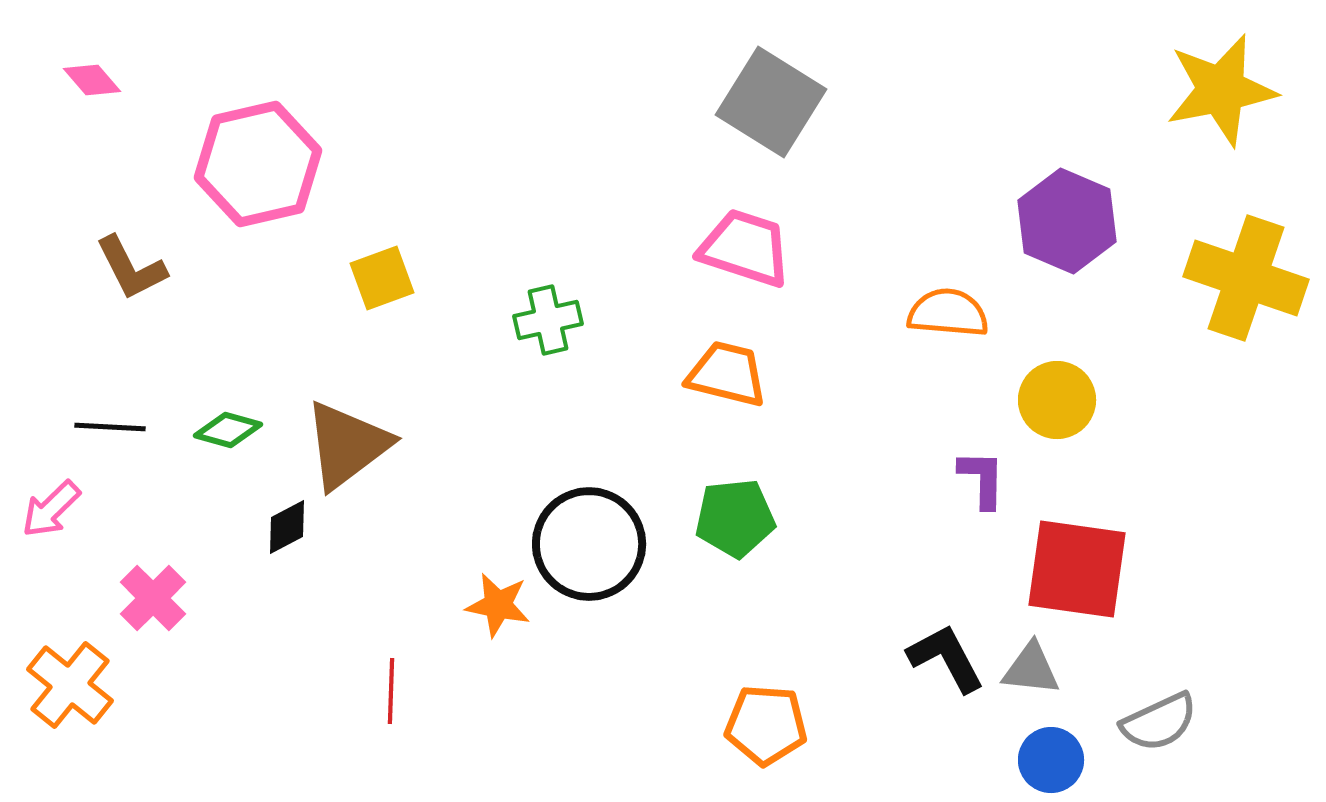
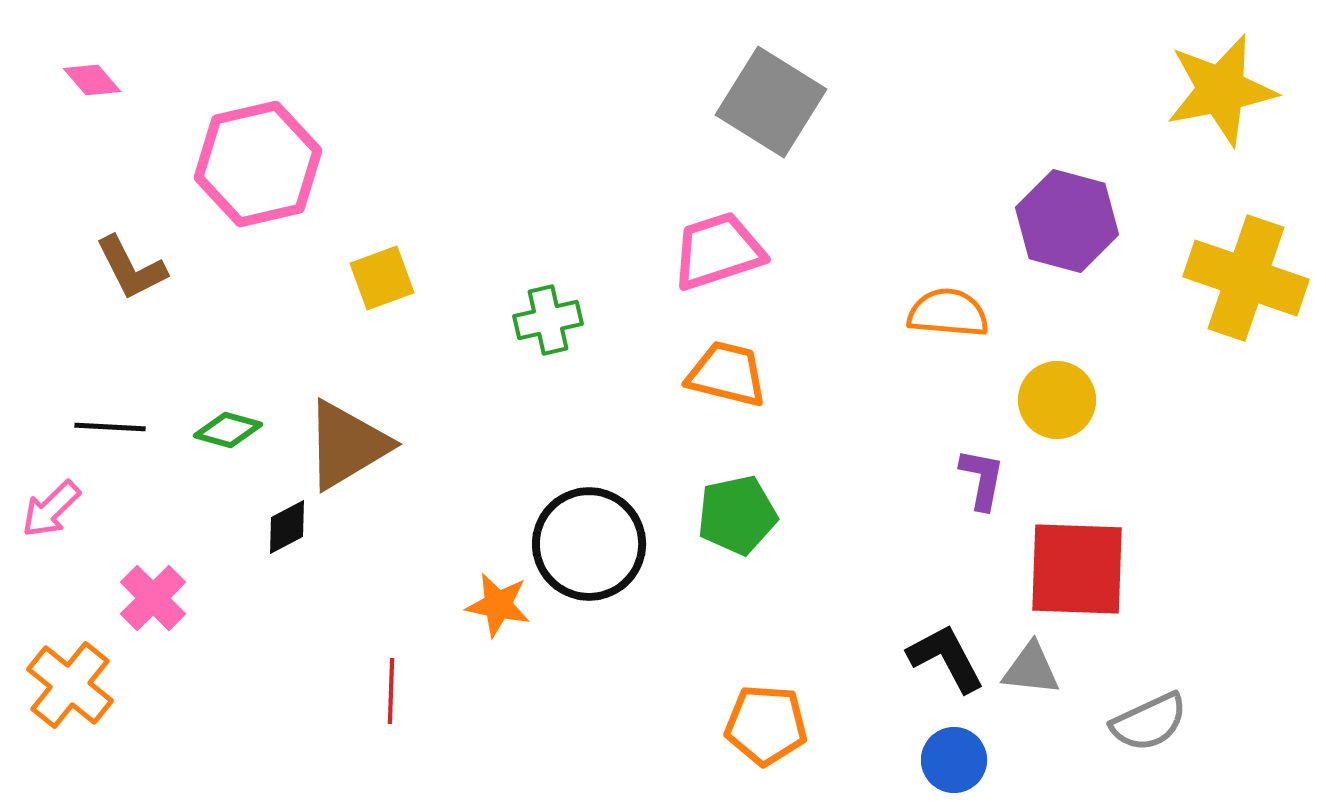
purple hexagon: rotated 8 degrees counterclockwise
pink trapezoid: moved 27 px left, 3 px down; rotated 36 degrees counterclockwise
brown triangle: rotated 6 degrees clockwise
purple L-shape: rotated 10 degrees clockwise
green pentagon: moved 2 px right, 3 px up; rotated 6 degrees counterclockwise
red square: rotated 6 degrees counterclockwise
gray semicircle: moved 10 px left
blue circle: moved 97 px left
